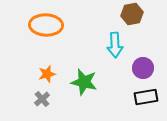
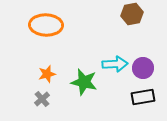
cyan arrow: moved 19 px down; rotated 90 degrees counterclockwise
black rectangle: moved 3 px left
